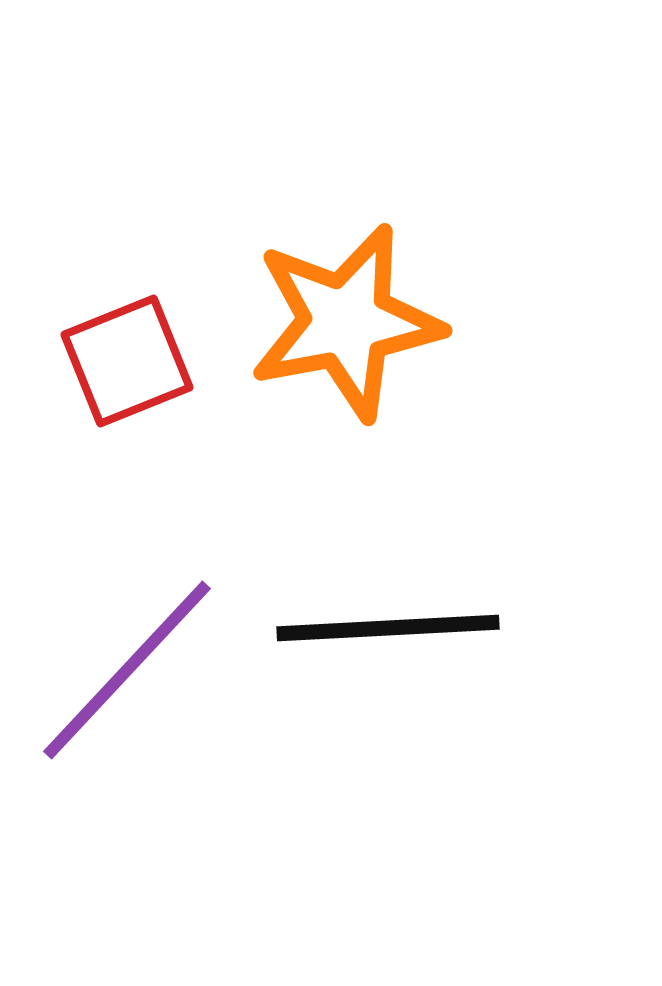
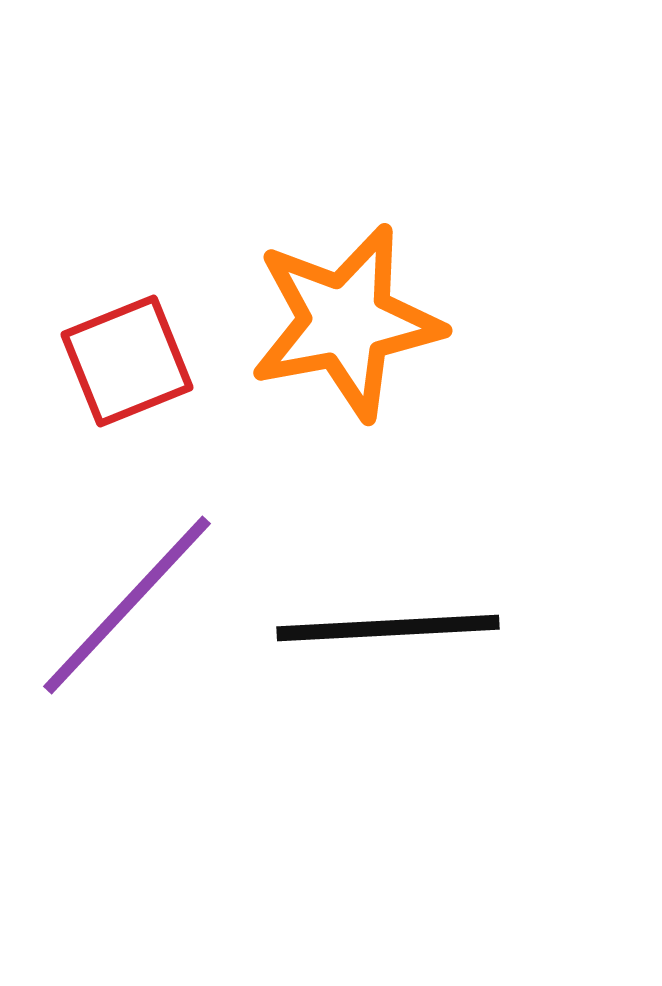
purple line: moved 65 px up
